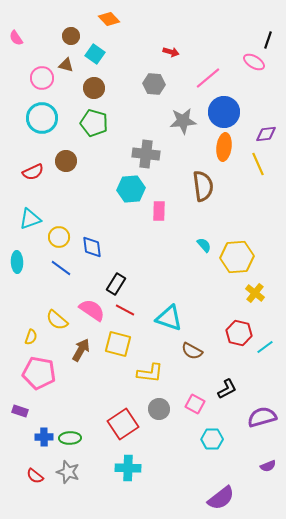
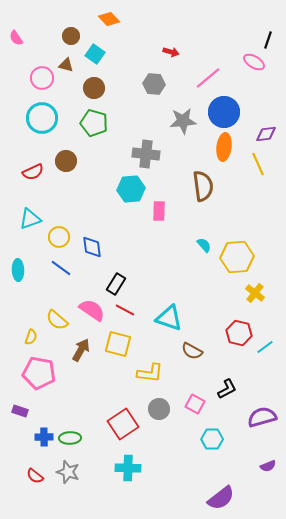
cyan ellipse at (17, 262): moved 1 px right, 8 px down
